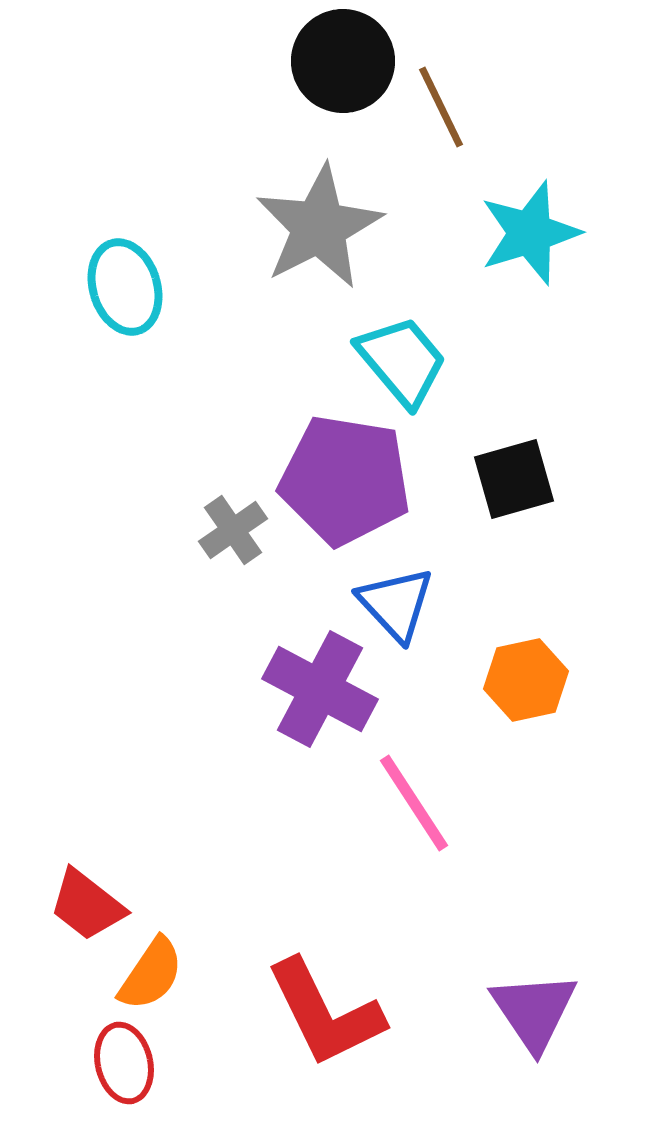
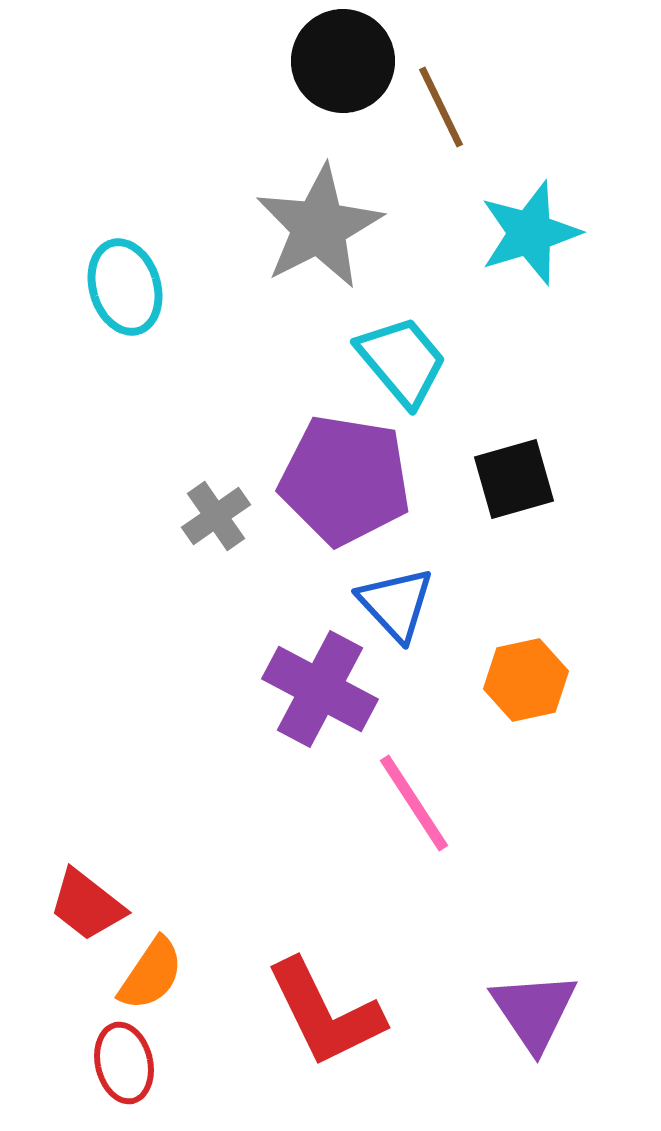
gray cross: moved 17 px left, 14 px up
